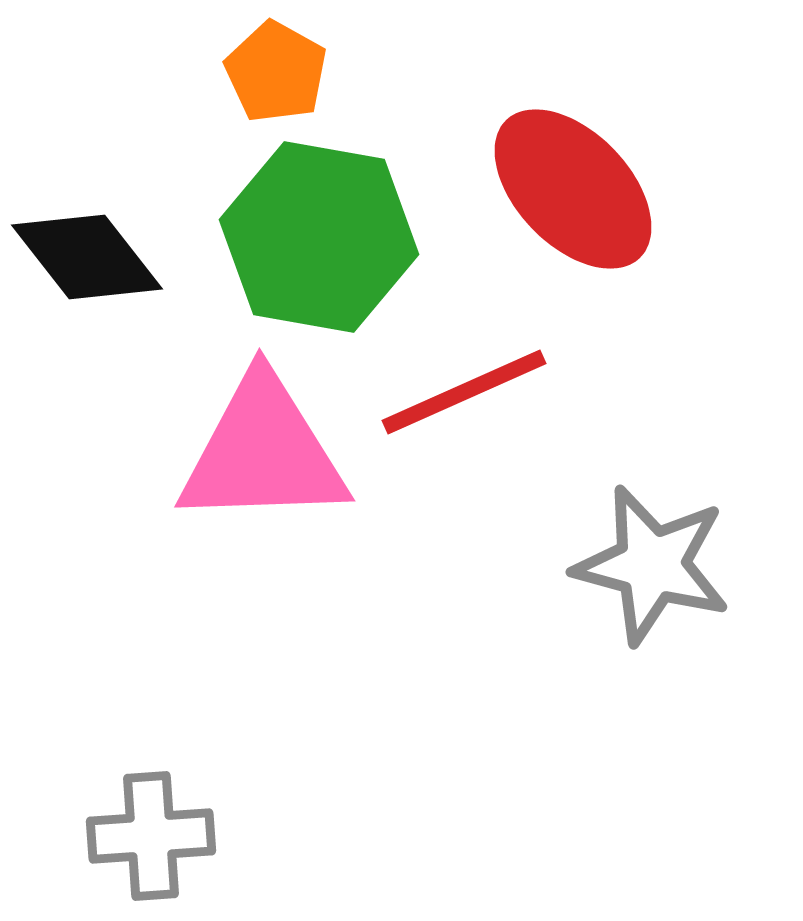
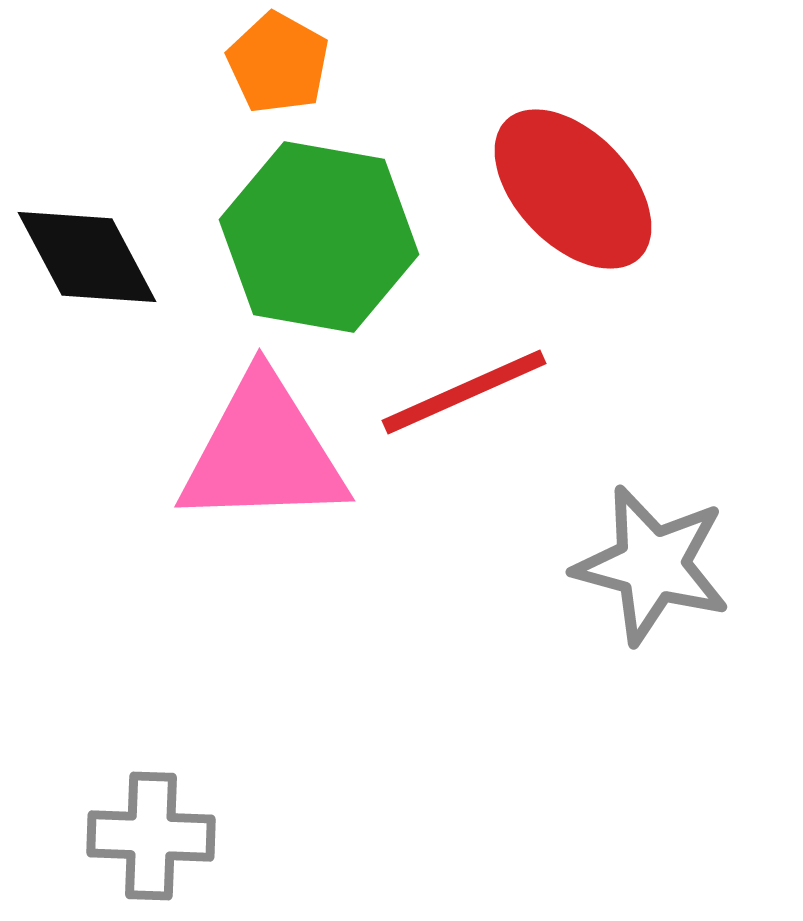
orange pentagon: moved 2 px right, 9 px up
black diamond: rotated 10 degrees clockwise
gray cross: rotated 6 degrees clockwise
